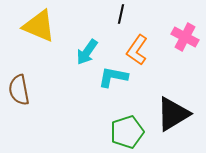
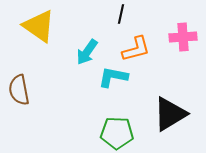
yellow triangle: rotated 12 degrees clockwise
pink cross: moved 2 px left; rotated 32 degrees counterclockwise
orange L-shape: moved 1 px left, 1 px up; rotated 140 degrees counterclockwise
black triangle: moved 3 px left
green pentagon: moved 10 px left, 1 px down; rotated 20 degrees clockwise
